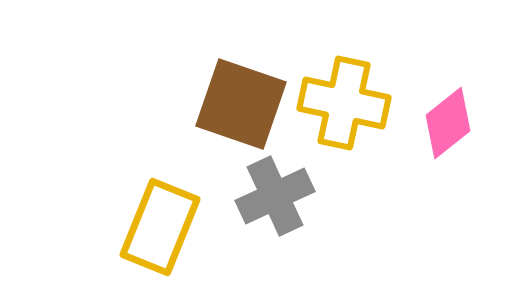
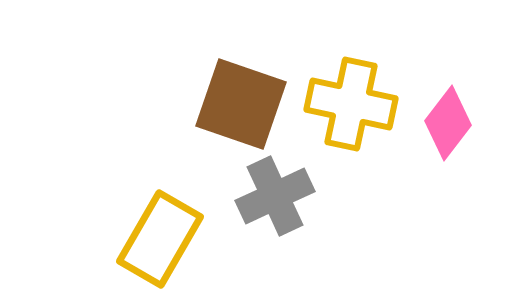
yellow cross: moved 7 px right, 1 px down
pink diamond: rotated 14 degrees counterclockwise
yellow rectangle: moved 12 px down; rotated 8 degrees clockwise
